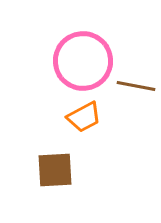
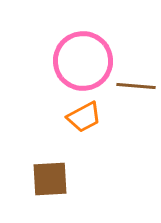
brown line: rotated 6 degrees counterclockwise
brown square: moved 5 px left, 9 px down
